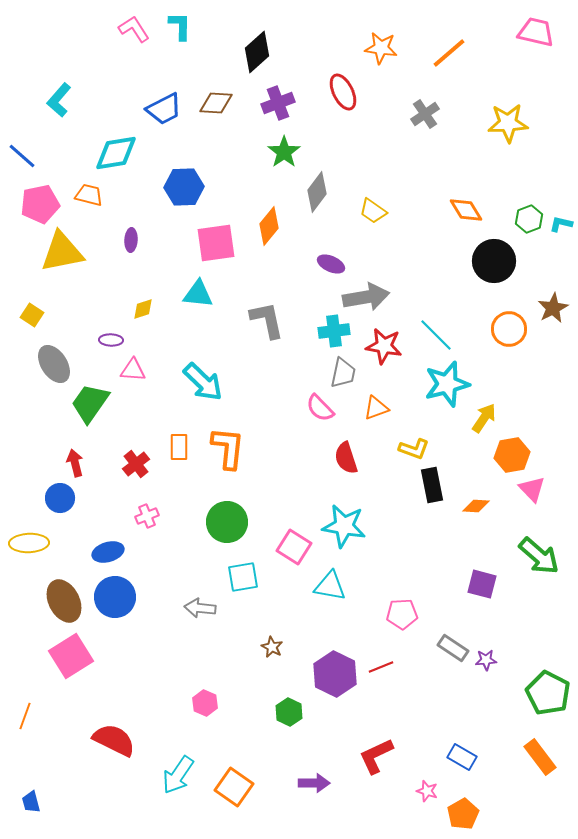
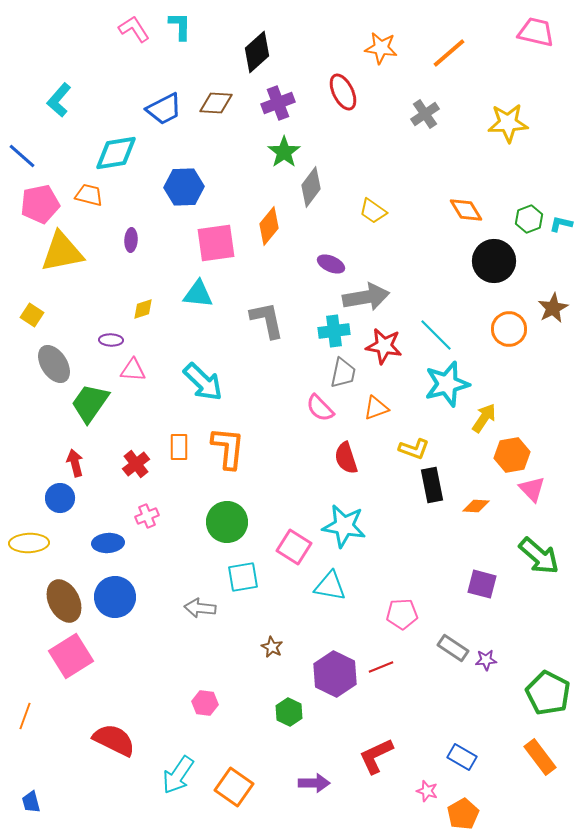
gray diamond at (317, 192): moved 6 px left, 5 px up
blue ellipse at (108, 552): moved 9 px up; rotated 12 degrees clockwise
pink hexagon at (205, 703): rotated 15 degrees counterclockwise
